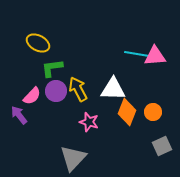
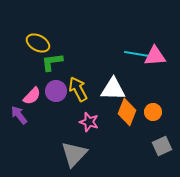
green L-shape: moved 6 px up
gray triangle: moved 1 px right, 4 px up
